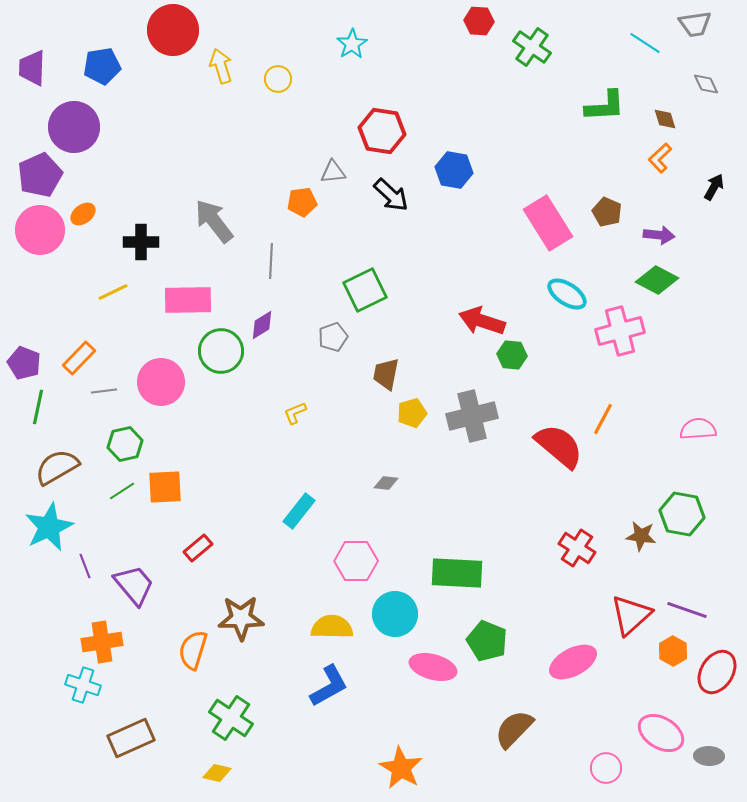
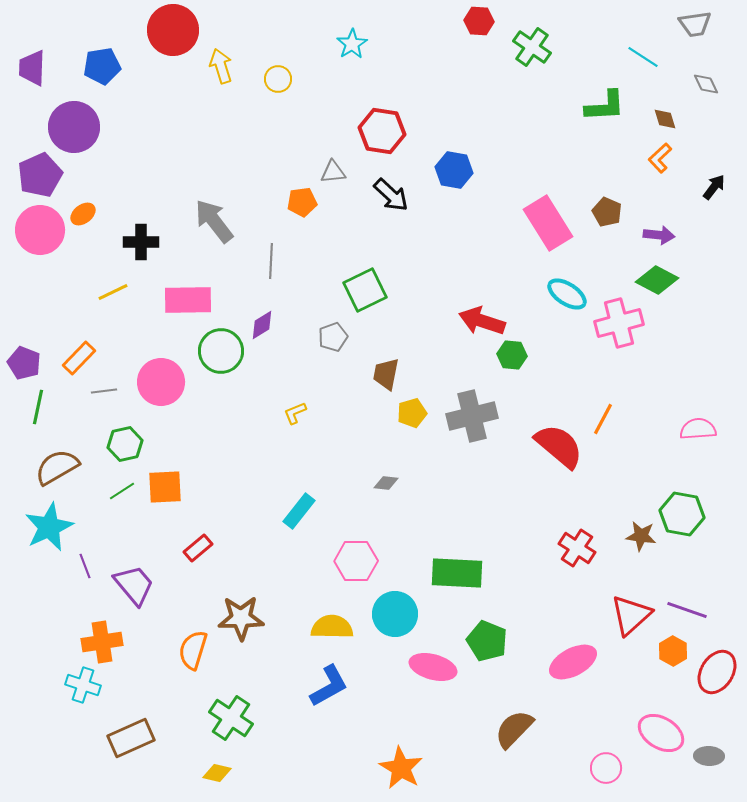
cyan line at (645, 43): moved 2 px left, 14 px down
black arrow at (714, 187): rotated 8 degrees clockwise
pink cross at (620, 331): moved 1 px left, 8 px up
